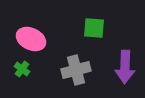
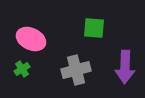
green cross: rotated 21 degrees clockwise
